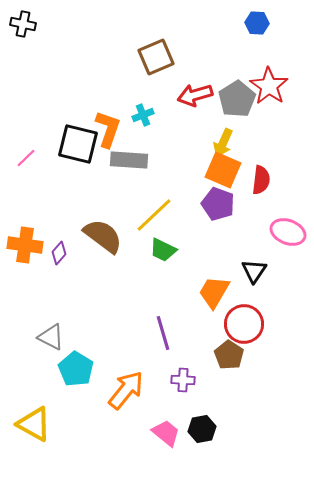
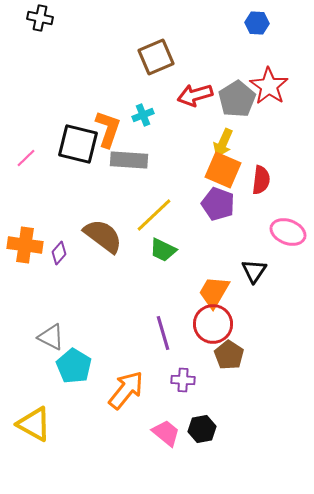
black cross: moved 17 px right, 6 px up
red circle: moved 31 px left
cyan pentagon: moved 2 px left, 3 px up
